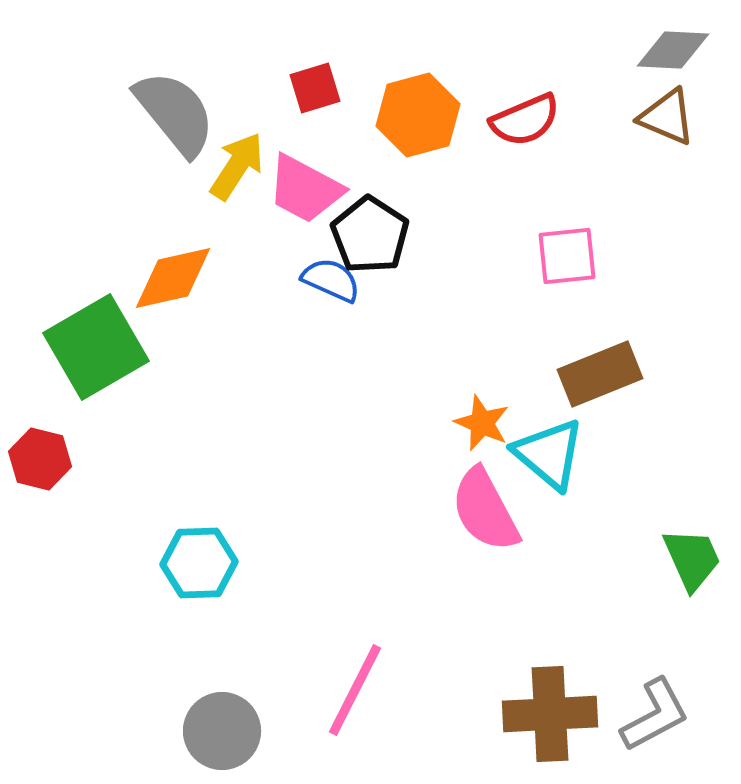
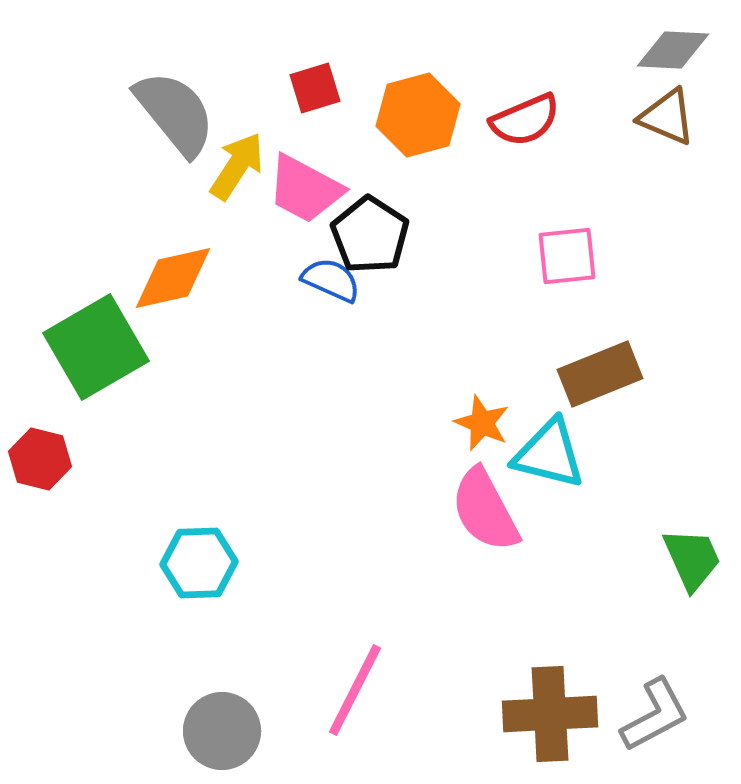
cyan triangle: rotated 26 degrees counterclockwise
